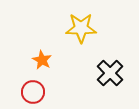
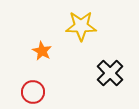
yellow star: moved 2 px up
orange star: moved 9 px up
